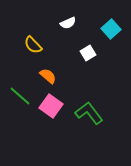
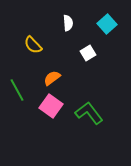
white semicircle: rotated 70 degrees counterclockwise
cyan square: moved 4 px left, 5 px up
orange semicircle: moved 4 px right, 2 px down; rotated 78 degrees counterclockwise
green line: moved 3 px left, 6 px up; rotated 20 degrees clockwise
